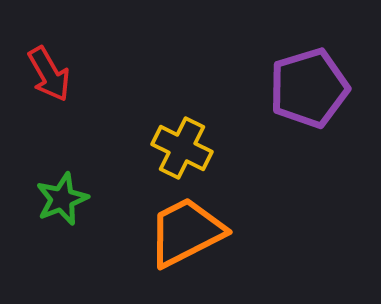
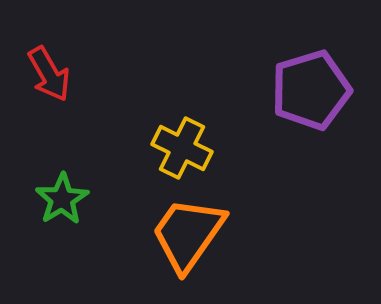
purple pentagon: moved 2 px right, 2 px down
green star: rotated 10 degrees counterclockwise
orange trapezoid: moved 2 px right, 2 px down; rotated 28 degrees counterclockwise
